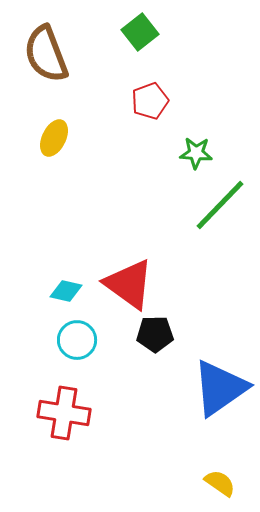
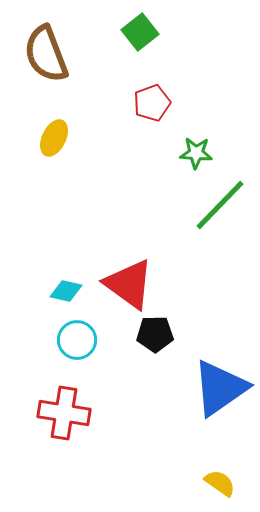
red pentagon: moved 2 px right, 2 px down
